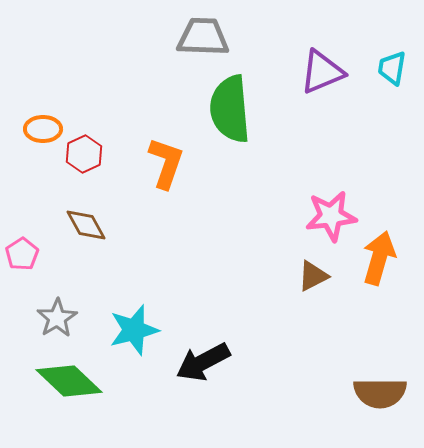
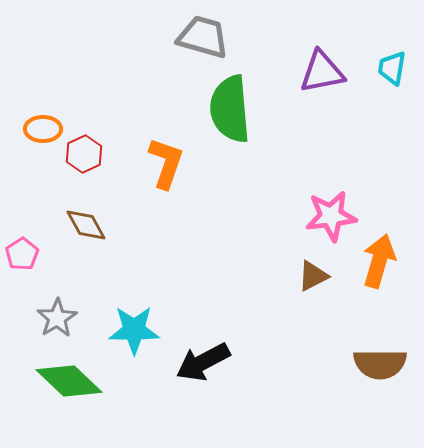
gray trapezoid: rotated 14 degrees clockwise
purple triangle: rotated 12 degrees clockwise
orange arrow: moved 3 px down
cyan star: rotated 15 degrees clockwise
brown semicircle: moved 29 px up
